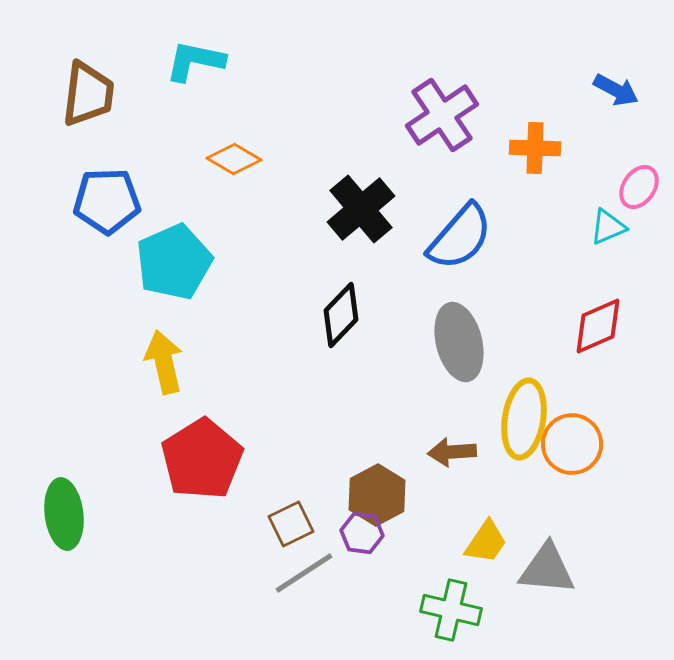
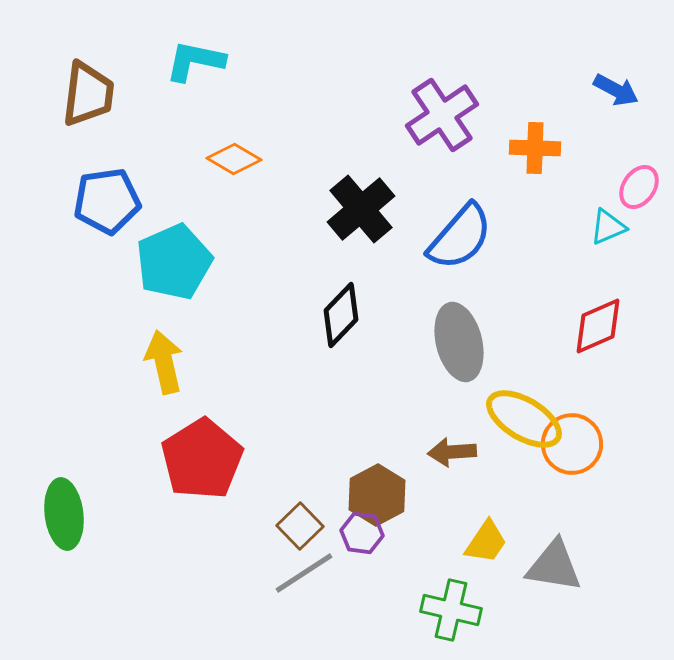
blue pentagon: rotated 6 degrees counterclockwise
yellow ellipse: rotated 68 degrees counterclockwise
brown square: moved 9 px right, 2 px down; rotated 18 degrees counterclockwise
gray triangle: moved 7 px right, 3 px up; rotated 4 degrees clockwise
